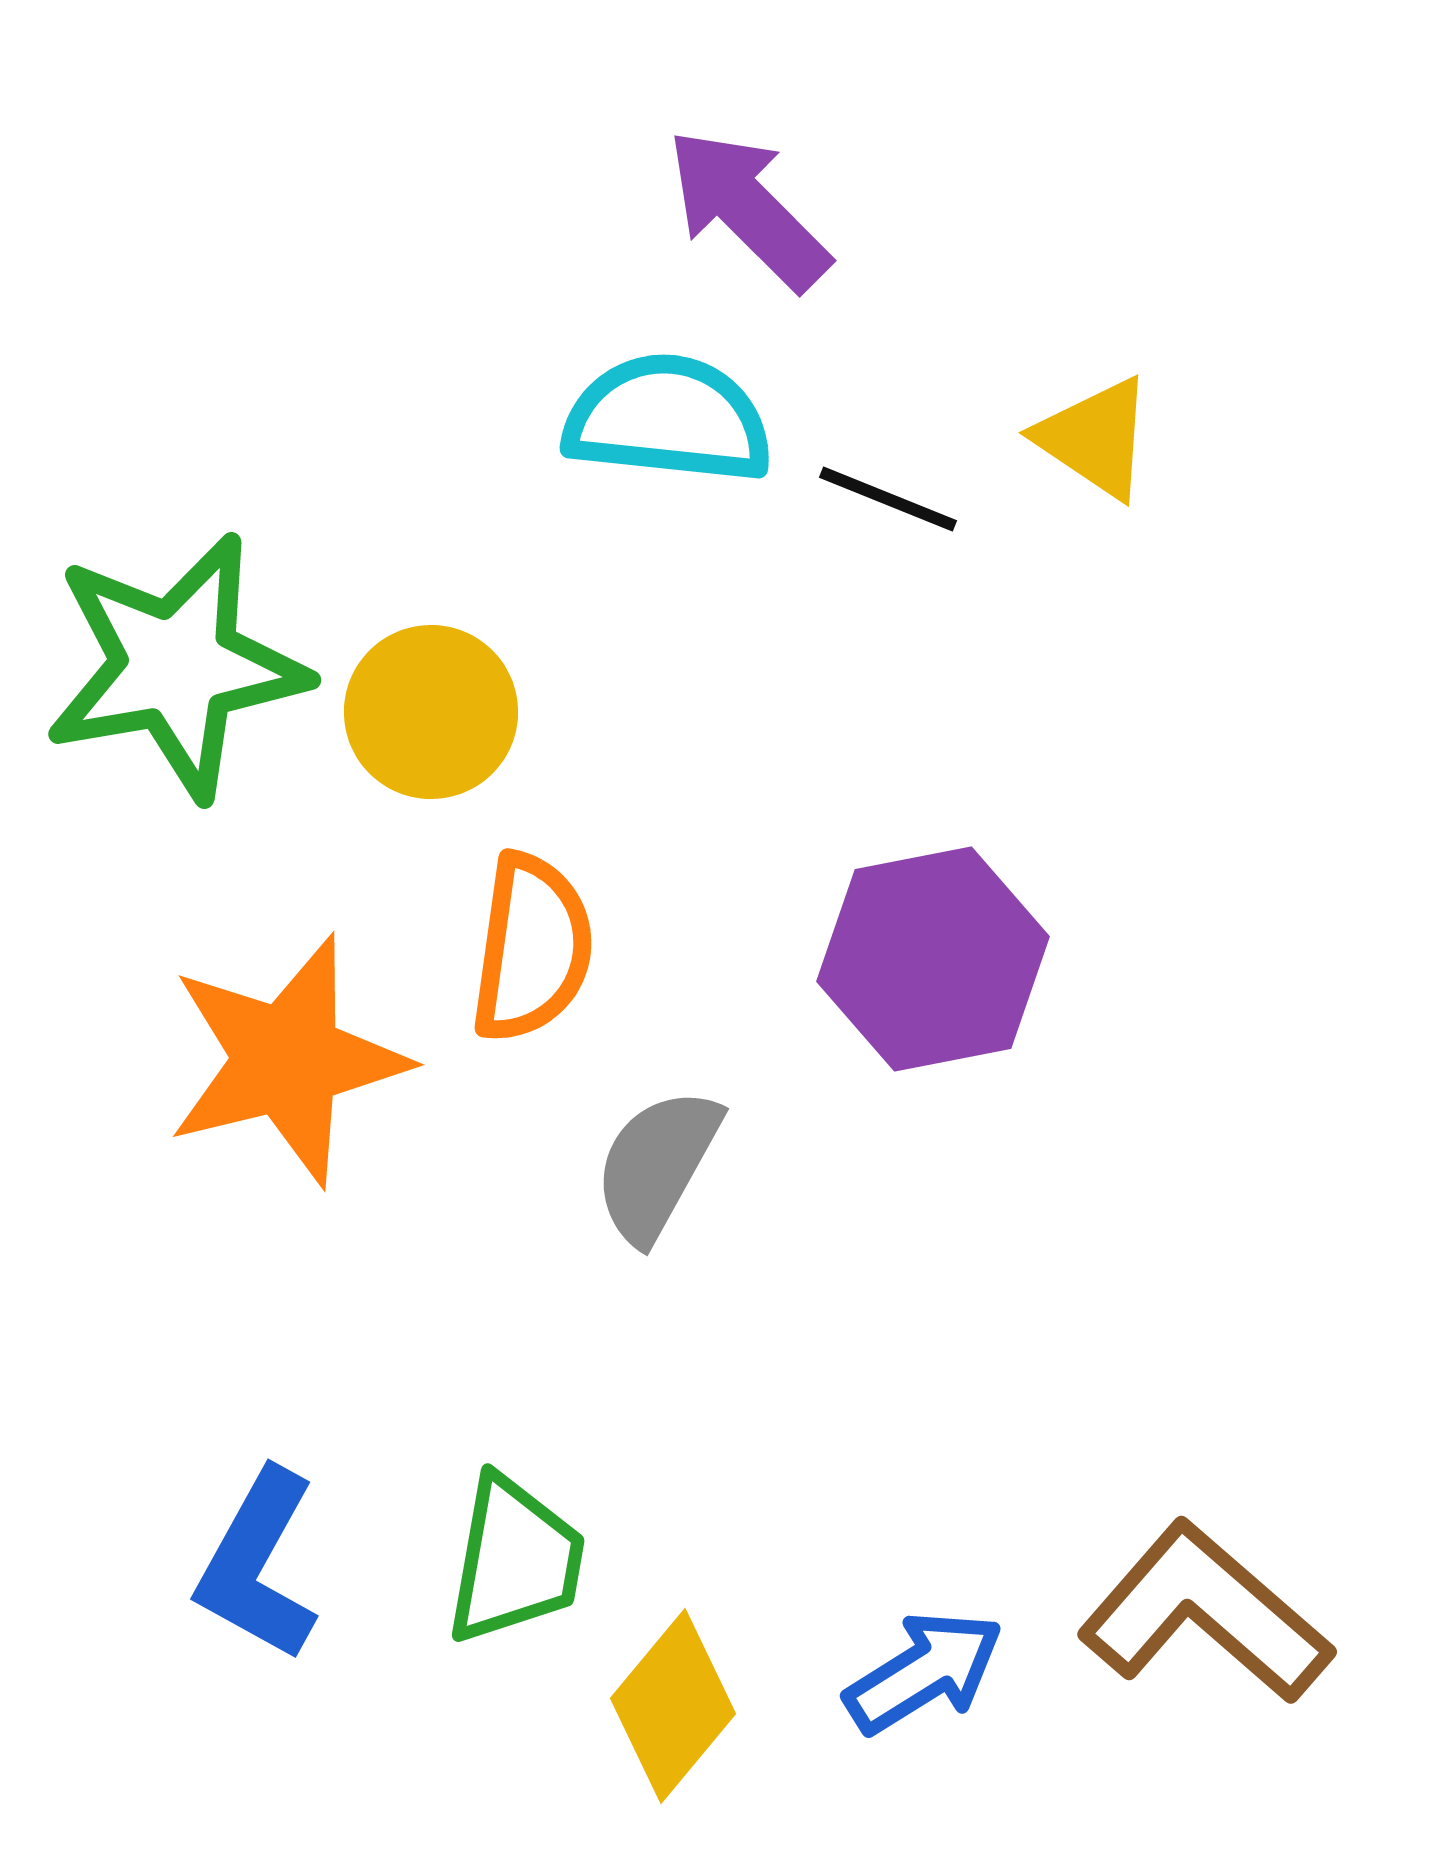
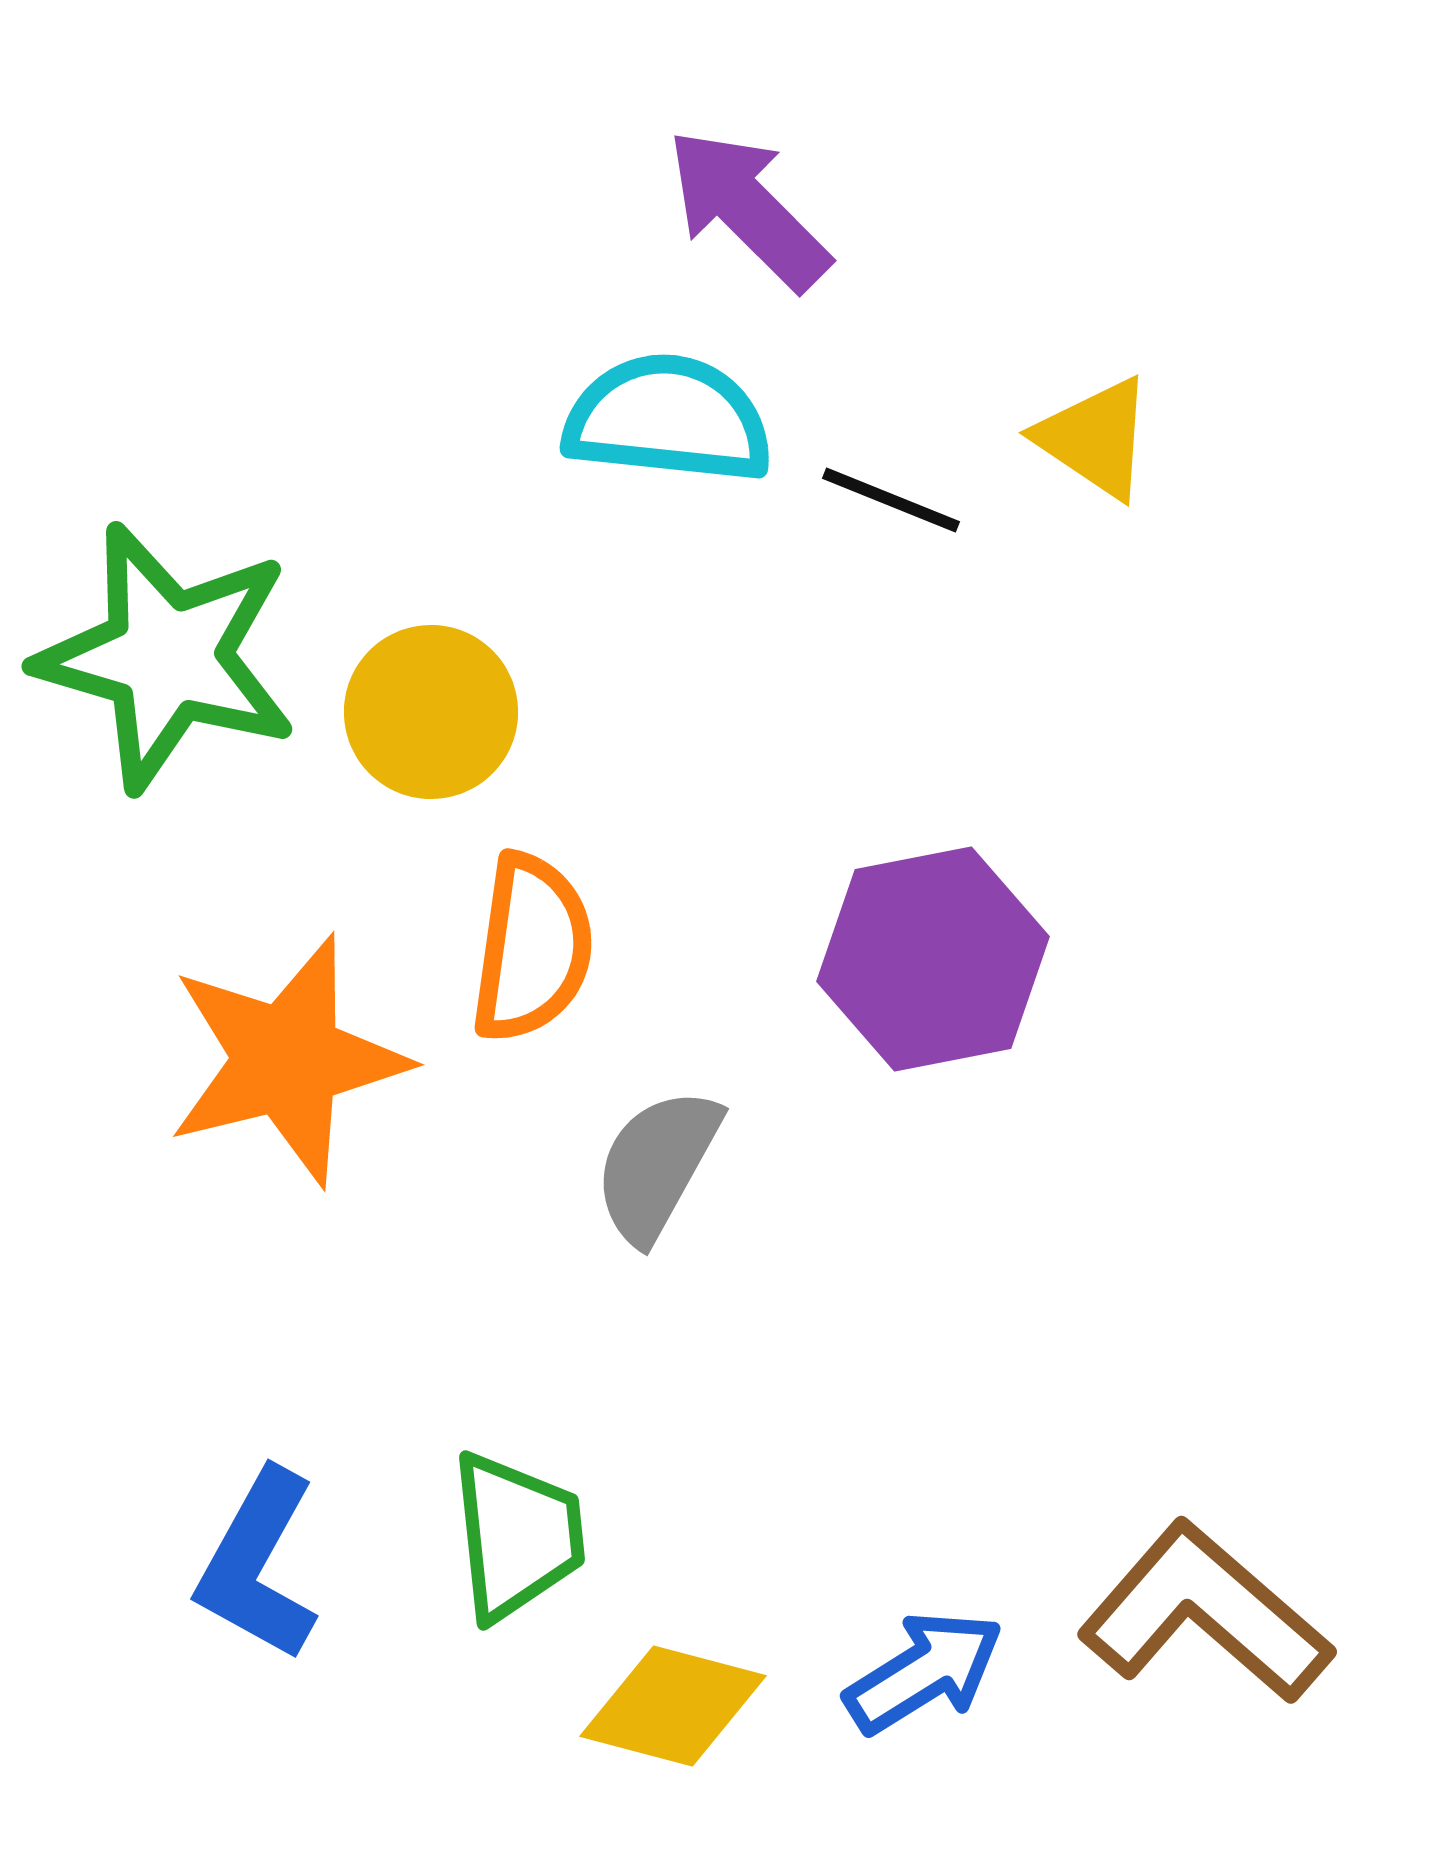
black line: moved 3 px right, 1 px down
green star: moved 9 px left, 9 px up; rotated 26 degrees clockwise
green trapezoid: moved 2 px right, 24 px up; rotated 16 degrees counterclockwise
yellow diamond: rotated 65 degrees clockwise
